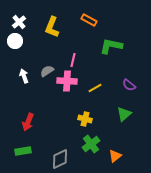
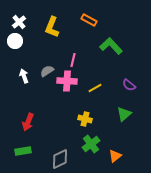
green L-shape: rotated 35 degrees clockwise
